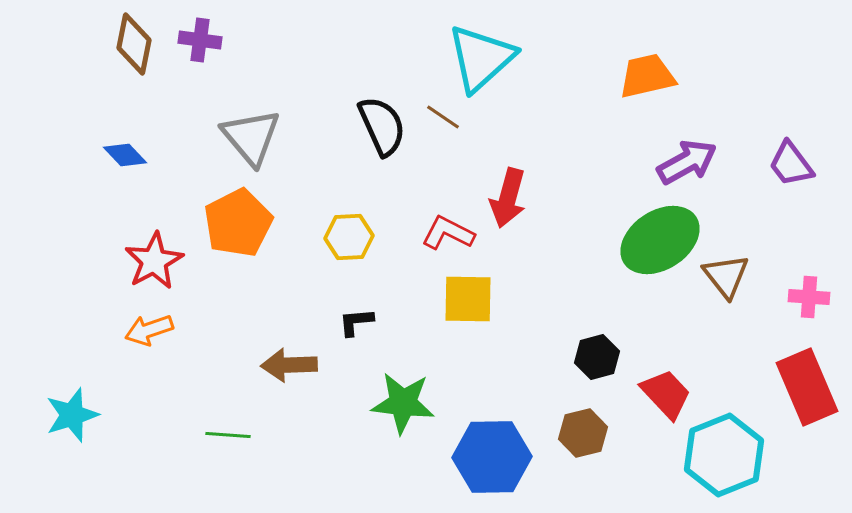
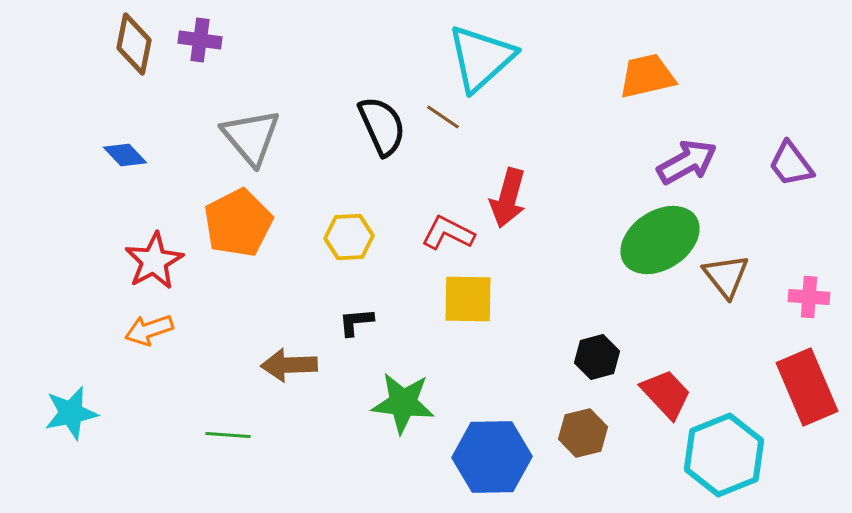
cyan star: moved 1 px left, 2 px up; rotated 6 degrees clockwise
